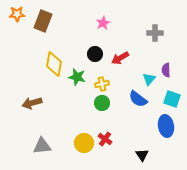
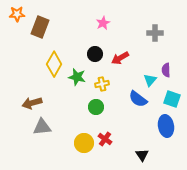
brown rectangle: moved 3 px left, 6 px down
yellow diamond: rotated 20 degrees clockwise
cyan triangle: moved 1 px right, 1 px down
green circle: moved 6 px left, 4 px down
gray triangle: moved 19 px up
